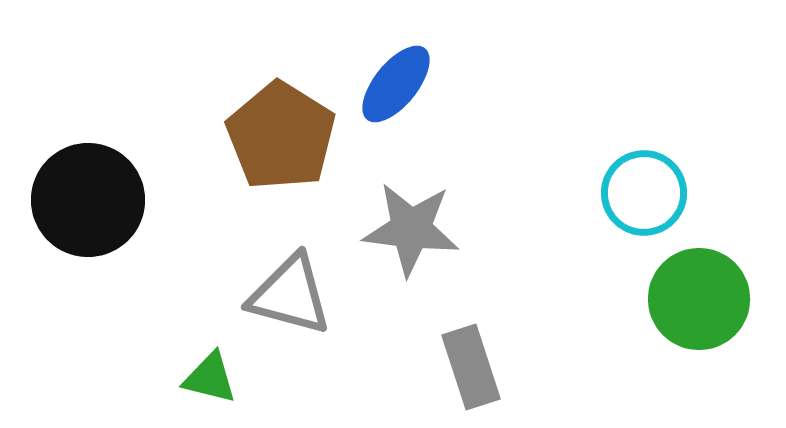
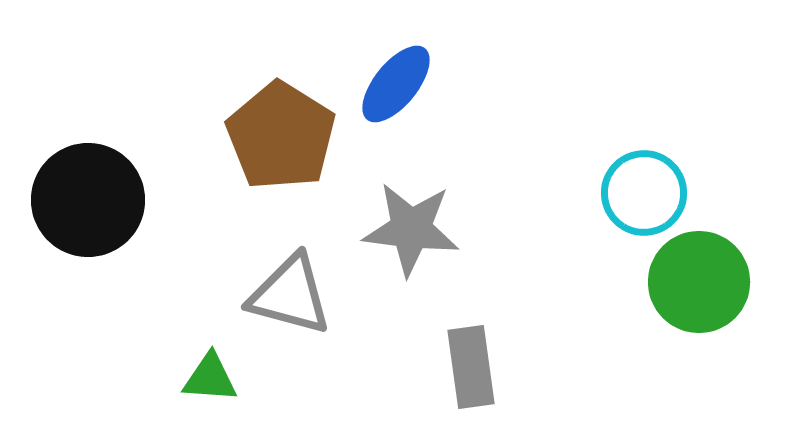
green circle: moved 17 px up
gray rectangle: rotated 10 degrees clockwise
green triangle: rotated 10 degrees counterclockwise
